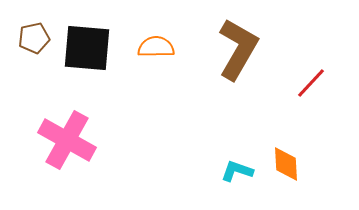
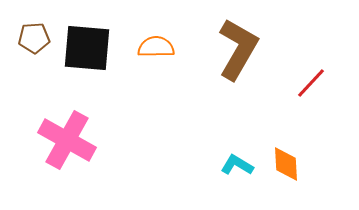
brown pentagon: rotated 8 degrees clockwise
cyan L-shape: moved 6 px up; rotated 12 degrees clockwise
